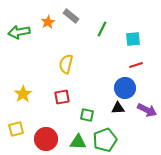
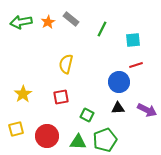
gray rectangle: moved 3 px down
green arrow: moved 2 px right, 10 px up
cyan square: moved 1 px down
blue circle: moved 6 px left, 6 px up
red square: moved 1 px left
green square: rotated 16 degrees clockwise
red circle: moved 1 px right, 3 px up
